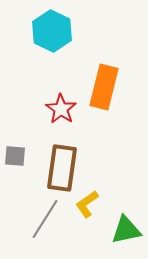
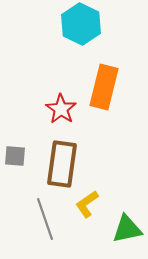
cyan hexagon: moved 29 px right, 7 px up
brown rectangle: moved 4 px up
gray line: rotated 51 degrees counterclockwise
green triangle: moved 1 px right, 1 px up
